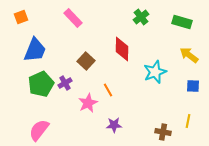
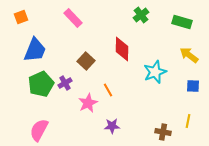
green cross: moved 2 px up
purple star: moved 2 px left, 1 px down
pink semicircle: rotated 10 degrees counterclockwise
